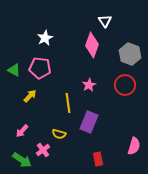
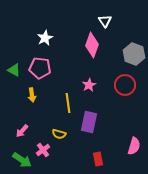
gray hexagon: moved 4 px right
yellow arrow: moved 2 px right, 1 px up; rotated 128 degrees clockwise
purple rectangle: rotated 10 degrees counterclockwise
